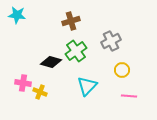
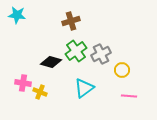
gray cross: moved 10 px left, 13 px down
cyan triangle: moved 3 px left, 2 px down; rotated 10 degrees clockwise
